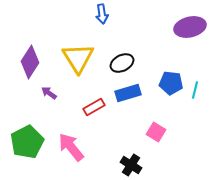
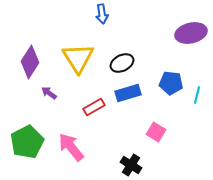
purple ellipse: moved 1 px right, 6 px down
cyan line: moved 2 px right, 5 px down
